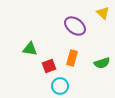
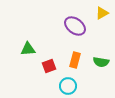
yellow triangle: moved 1 px left; rotated 48 degrees clockwise
green triangle: moved 2 px left; rotated 14 degrees counterclockwise
orange rectangle: moved 3 px right, 2 px down
green semicircle: moved 1 px left, 1 px up; rotated 28 degrees clockwise
cyan circle: moved 8 px right
